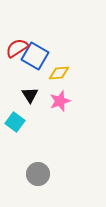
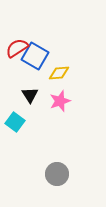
gray circle: moved 19 px right
